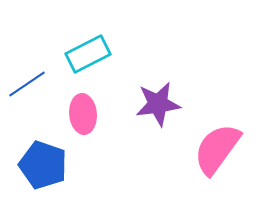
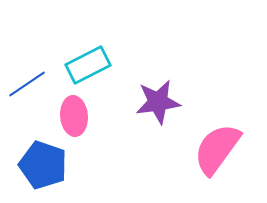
cyan rectangle: moved 11 px down
purple star: moved 2 px up
pink ellipse: moved 9 px left, 2 px down
